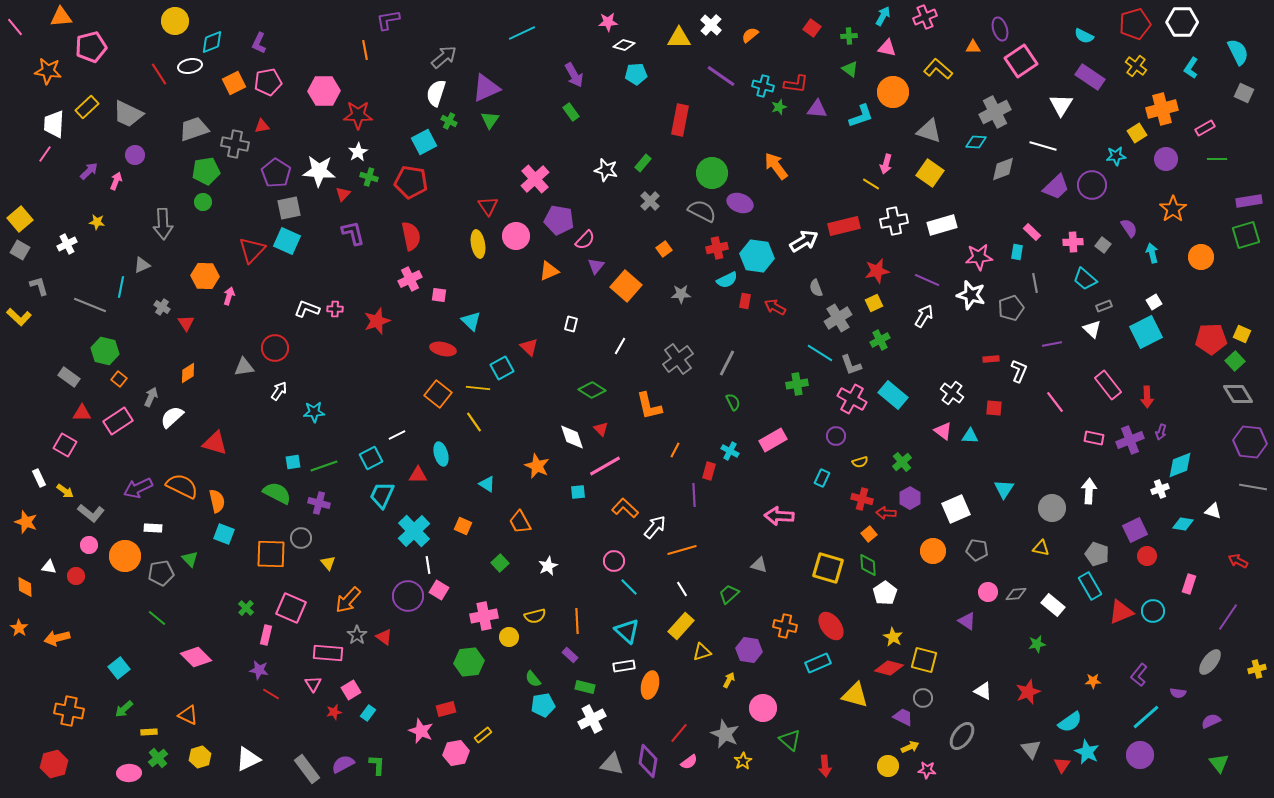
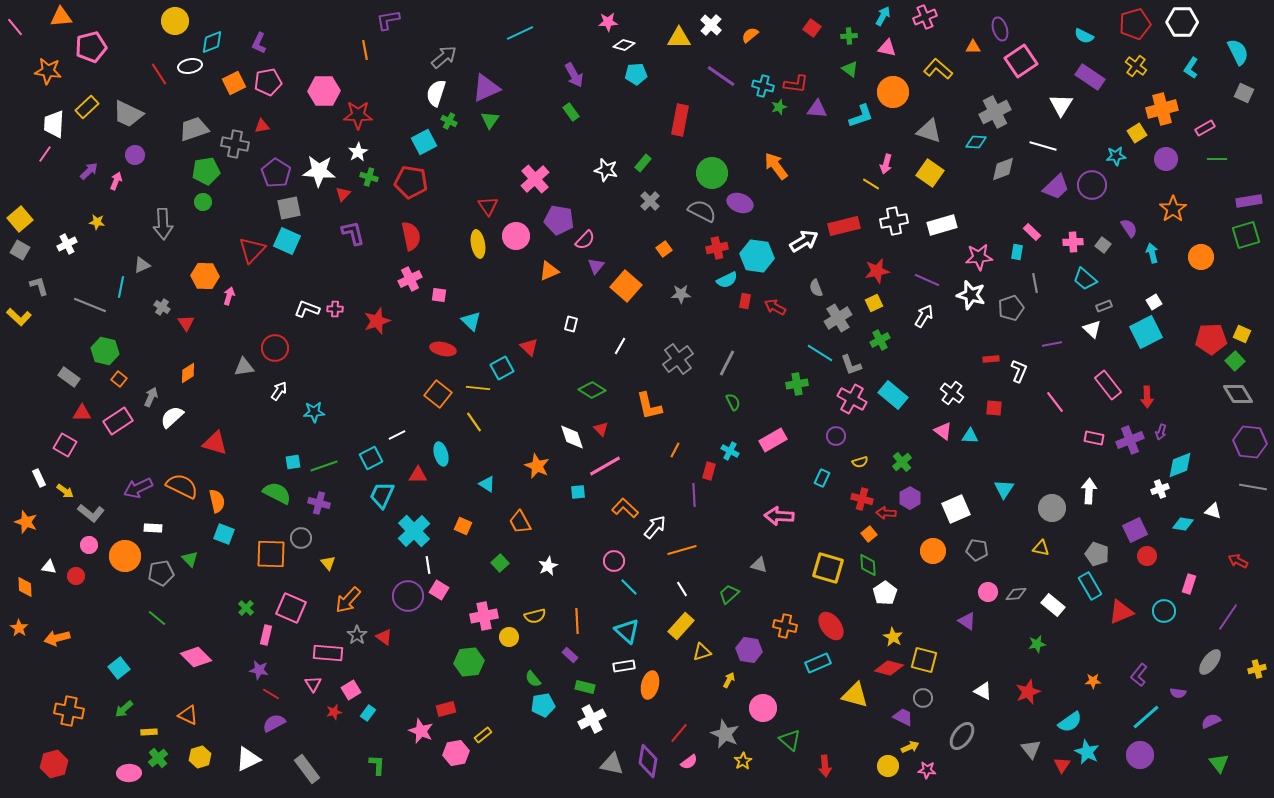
cyan line at (522, 33): moved 2 px left
cyan circle at (1153, 611): moved 11 px right
purple semicircle at (343, 764): moved 69 px left, 41 px up
